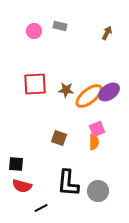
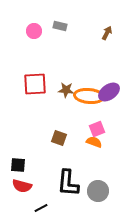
orange ellipse: rotated 44 degrees clockwise
orange semicircle: rotated 70 degrees counterclockwise
black square: moved 2 px right, 1 px down
